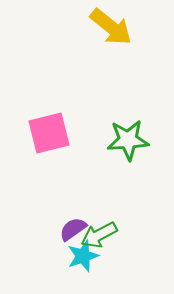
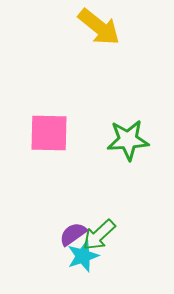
yellow arrow: moved 12 px left
pink square: rotated 15 degrees clockwise
purple semicircle: moved 5 px down
green arrow: rotated 15 degrees counterclockwise
